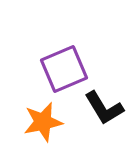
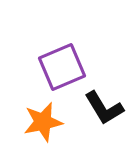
purple square: moved 2 px left, 2 px up
